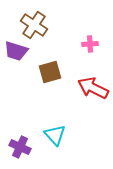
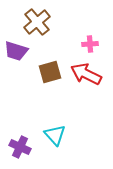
brown cross: moved 3 px right, 3 px up; rotated 16 degrees clockwise
red arrow: moved 7 px left, 14 px up
